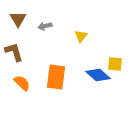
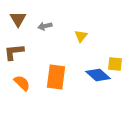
brown L-shape: rotated 80 degrees counterclockwise
